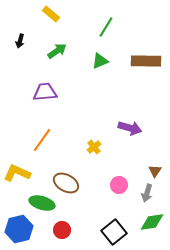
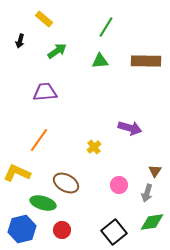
yellow rectangle: moved 7 px left, 5 px down
green triangle: rotated 18 degrees clockwise
orange line: moved 3 px left
green ellipse: moved 1 px right
blue hexagon: moved 3 px right
